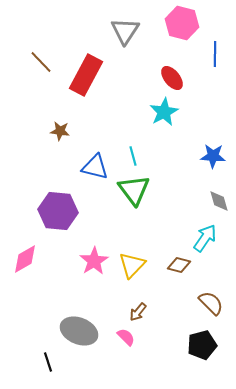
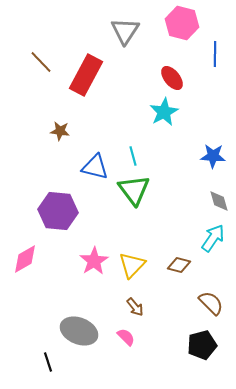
cyan arrow: moved 8 px right
brown arrow: moved 3 px left, 5 px up; rotated 78 degrees counterclockwise
